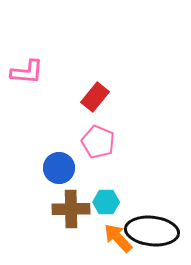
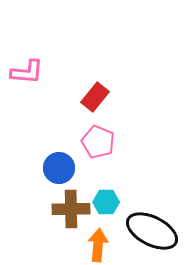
black ellipse: rotated 21 degrees clockwise
orange arrow: moved 20 px left, 7 px down; rotated 48 degrees clockwise
